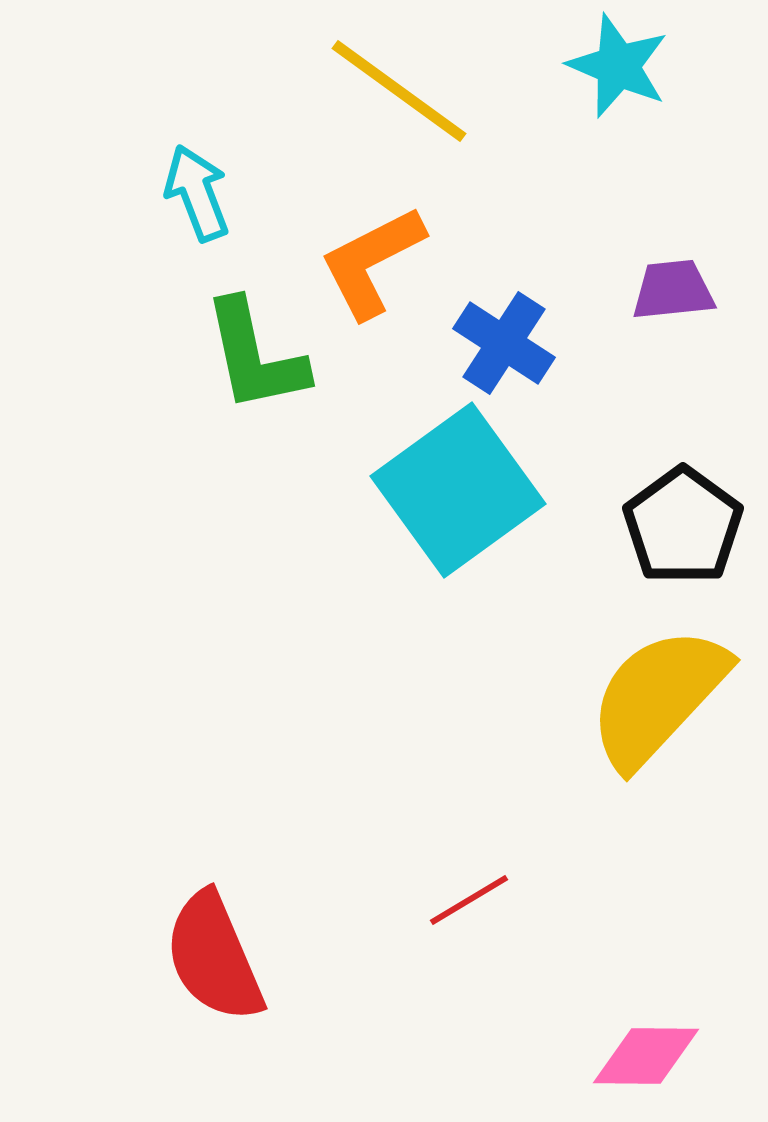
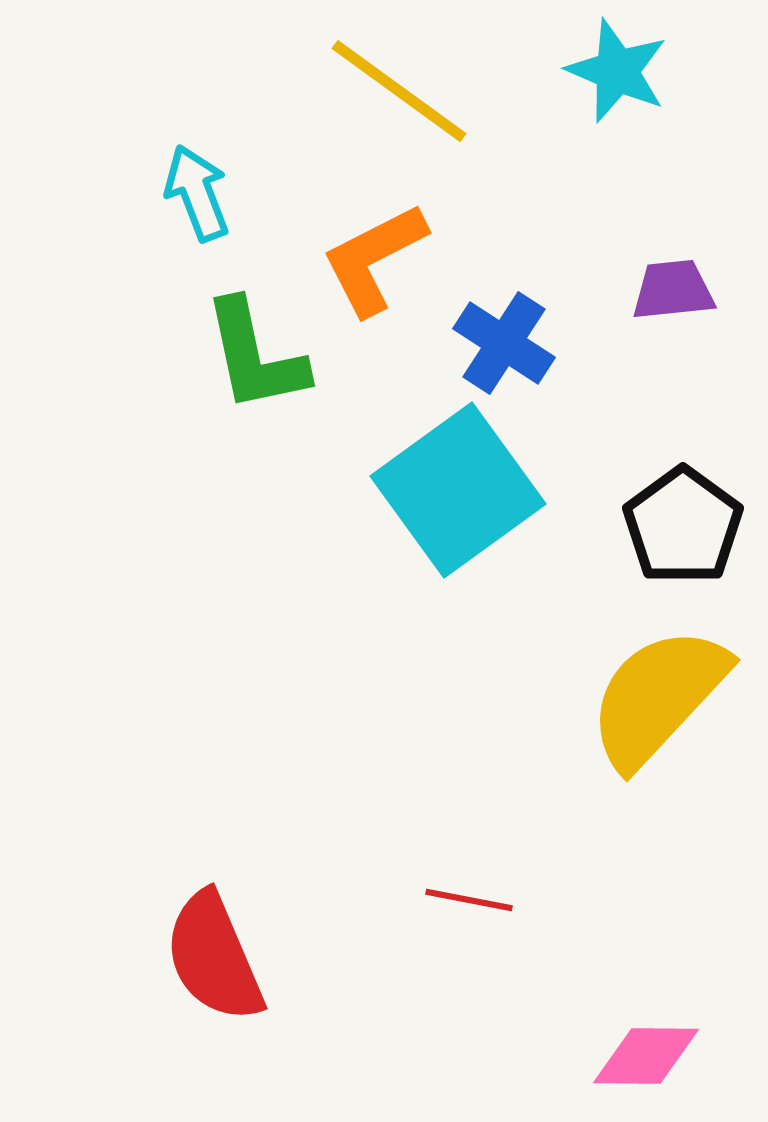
cyan star: moved 1 px left, 5 px down
orange L-shape: moved 2 px right, 3 px up
red line: rotated 42 degrees clockwise
